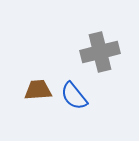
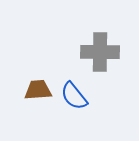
gray cross: rotated 15 degrees clockwise
